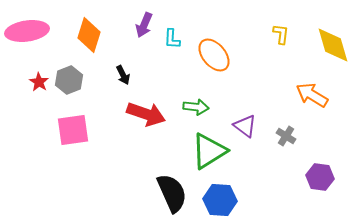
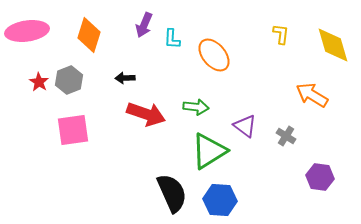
black arrow: moved 2 px right, 3 px down; rotated 114 degrees clockwise
